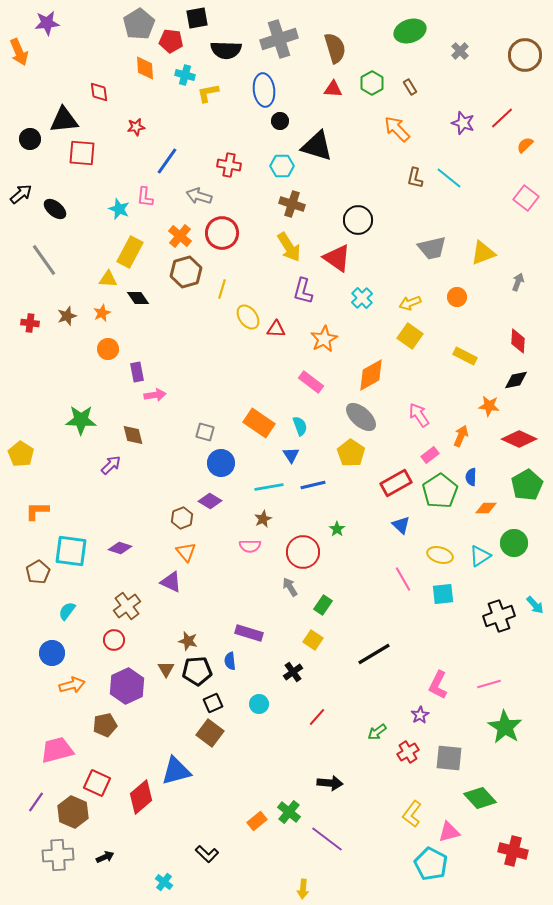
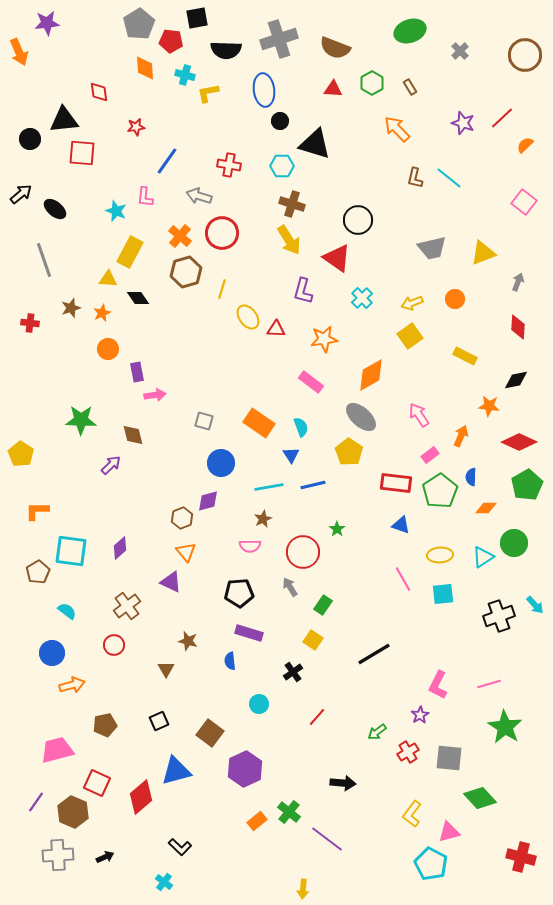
brown semicircle at (335, 48): rotated 128 degrees clockwise
black triangle at (317, 146): moved 2 px left, 2 px up
pink square at (526, 198): moved 2 px left, 4 px down
cyan star at (119, 209): moved 3 px left, 2 px down
yellow arrow at (289, 247): moved 7 px up
gray line at (44, 260): rotated 16 degrees clockwise
orange circle at (457, 297): moved 2 px left, 2 px down
yellow arrow at (410, 303): moved 2 px right
brown star at (67, 316): moved 4 px right, 8 px up
yellow square at (410, 336): rotated 20 degrees clockwise
orange star at (324, 339): rotated 20 degrees clockwise
red diamond at (518, 341): moved 14 px up
cyan semicircle at (300, 426): moved 1 px right, 1 px down
gray square at (205, 432): moved 1 px left, 11 px up
red diamond at (519, 439): moved 3 px down
yellow pentagon at (351, 453): moved 2 px left, 1 px up
red rectangle at (396, 483): rotated 36 degrees clockwise
purple diamond at (210, 501): moved 2 px left; rotated 45 degrees counterclockwise
blue triangle at (401, 525): rotated 24 degrees counterclockwise
purple diamond at (120, 548): rotated 60 degrees counterclockwise
yellow ellipse at (440, 555): rotated 20 degrees counterclockwise
cyan triangle at (480, 556): moved 3 px right, 1 px down
cyan semicircle at (67, 611): rotated 90 degrees clockwise
red circle at (114, 640): moved 5 px down
black pentagon at (197, 671): moved 42 px right, 78 px up
purple hexagon at (127, 686): moved 118 px right, 83 px down
black square at (213, 703): moved 54 px left, 18 px down
black arrow at (330, 783): moved 13 px right
red cross at (513, 851): moved 8 px right, 6 px down
black L-shape at (207, 854): moved 27 px left, 7 px up
